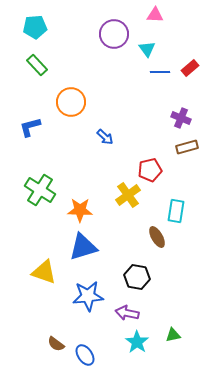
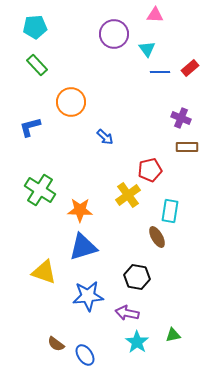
brown rectangle: rotated 15 degrees clockwise
cyan rectangle: moved 6 px left
